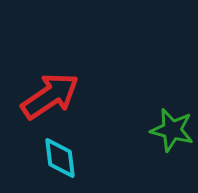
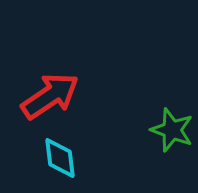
green star: rotated 6 degrees clockwise
